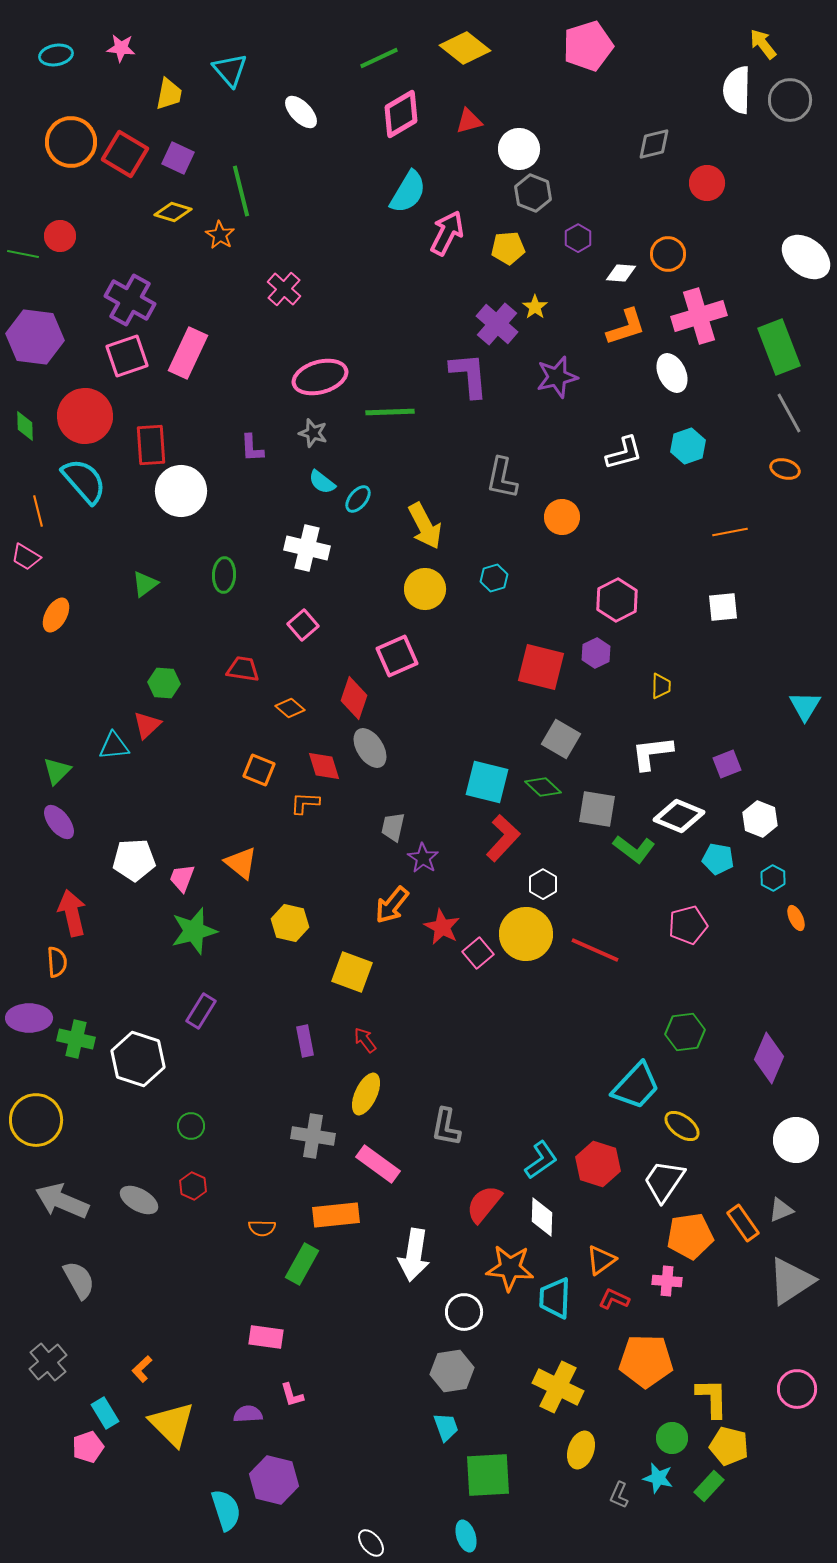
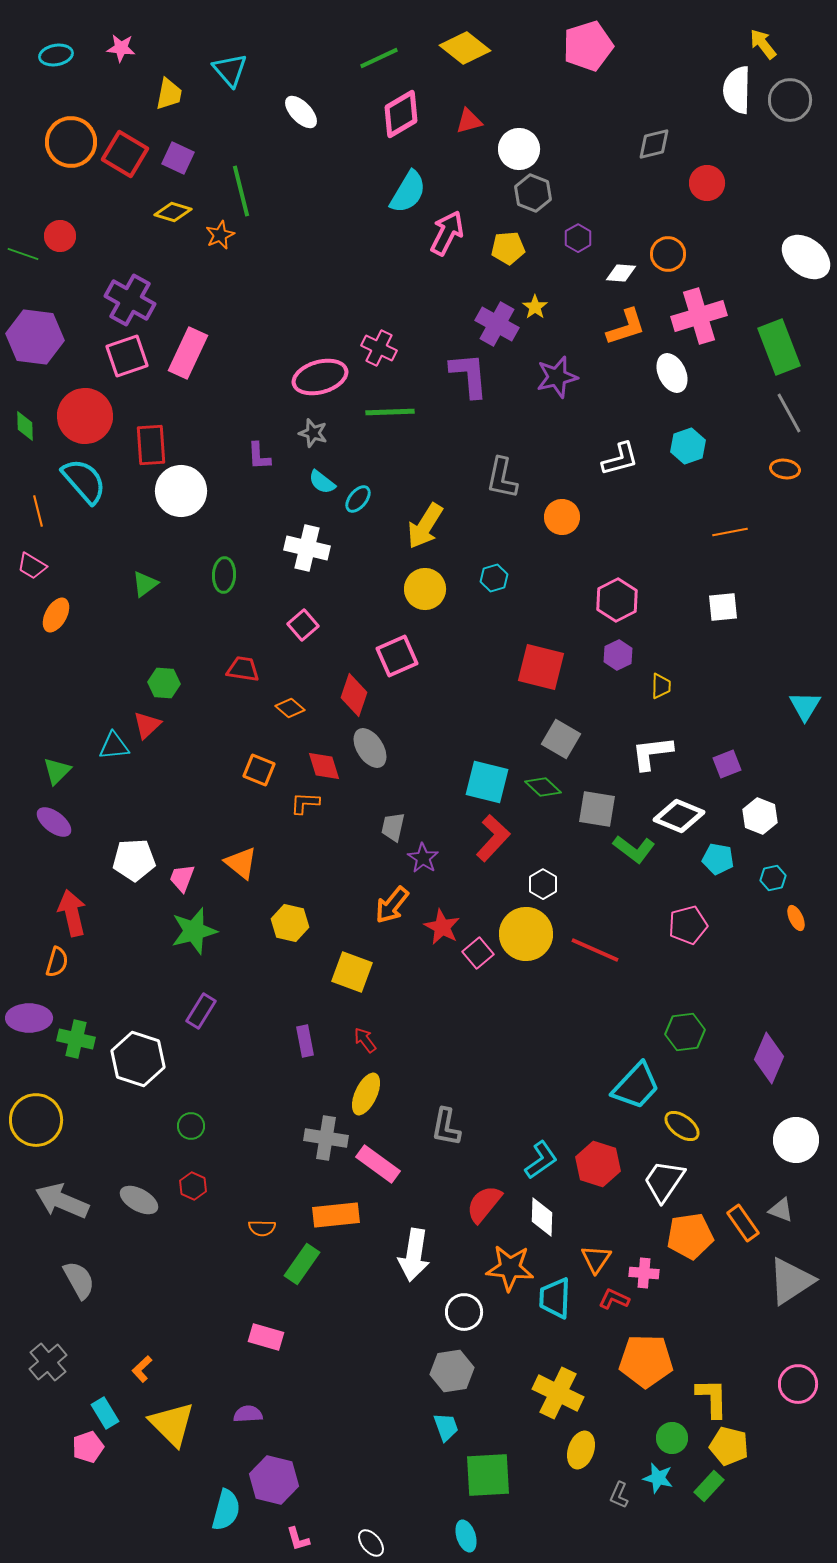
orange star at (220, 235): rotated 16 degrees clockwise
green line at (23, 254): rotated 8 degrees clockwise
pink cross at (284, 289): moved 95 px right, 59 px down; rotated 16 degrees counterclockwise
purple cross at (497, 324): rotated 12 degrees counterclockwise
purple L-shape at (252, 448): moved 7 px right, 8 px down
white L-shape at (624, 453): moved 4 px left, 6 px down
orange ellipse at (785, 469): rotated 8 degrees counterclockwise
yellow arrow at (425, 526): rotated 60 degrees clockwise
pink trapezoid at (26, 557): moved 6 px right, 9 px down
purple hexagon at (596, 653): moved 22 px right, 2 px down
red diamond at (354, 698): moved 3 px up
white hexagon at (760, 819): moved 3 px up
purple ellipse at (59, 822): moved 5 px left; rotated 15 degrees counterclockwise
red L-shape at (503, 838): moved 10 px left
cyan hexagon at (773, 878): rotated 20 degrees clockwise
orange semicircle at (57, 962): rotated 20 degrees clockwise
gray cross at (313, 1136): moved 13 px right, 2 px down
gray triangle at (781, 1210): rotated 44 degrees clockwise
orange triangle at (601, 1260): moved 5 px left, 1 px up; rotated 20 degrees counterclockwise
green rectangle at (302, 1264): rotated 6 degrees clockwise
pink cross at (667, 1281): moved 23 px left, 8 px up
pink rectangle at (266, 1337): rotated 8 degrees clockwise
yellow cross at (558, 1387): moved 6 px down
pink circle at (797, 1389): moved 1 px right, 5 px up
pink L-shape at (292, 1395): moved 6 px right, 144 px down
cyan semicircle at (226, 1510): rotated 33 degrees clockwise
